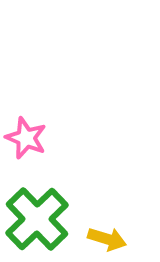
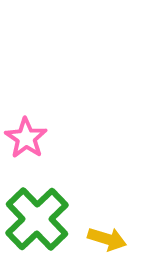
pink star: rotated 12 degrees clockwise
